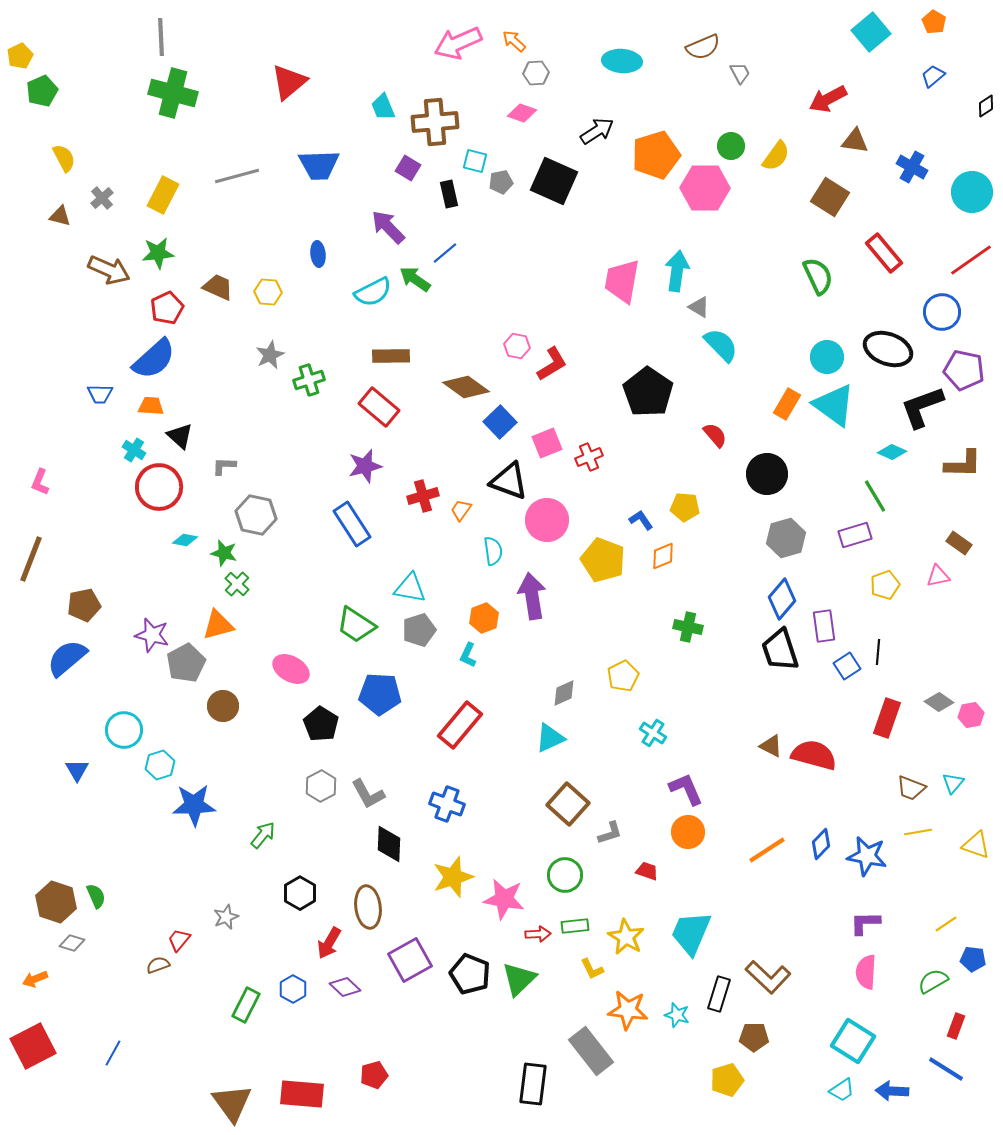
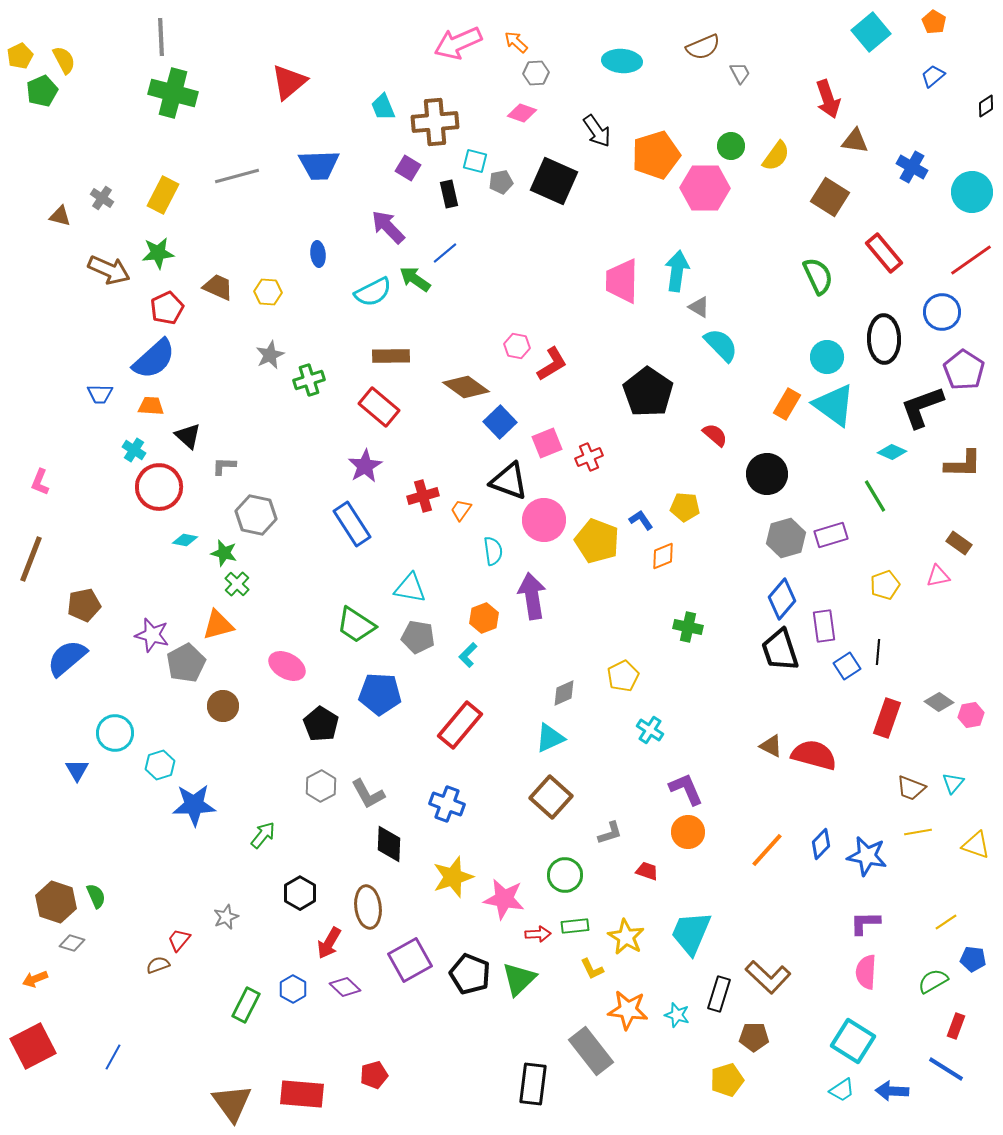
orange arrow at (514, 41): moved 2 px right, 1 px down
red arrow at (828, 99): rotated 81 degrees counterclockwise
black arrow at (597, 131): rotated 88 degrees clockwise
yellow semicircle at (64, 158): moved 98 px up
gray cross at (102, 198): rotated 15 degrees counterclockwise
pink trapezoid at (622, 281): rotated 9 degrees counterclockwise
black ellipse at (888, 349): moved 4 px left, 10 px up; rotated 69 degrees clockwise
purple pentagon at (964, 370): rotated 21 degrees clockwise
red semicircle at (715, 435): rotated 8 degrees counterclockwise
black triangle at (180, 436): moved 8 px right
purple star at (365, 466): rotated 16 degrees counterclockwise
pink circle at (547, 520): moved 3 px left
purple rectangle at (855, 535): moved 24 px left
yellow pentagon at (603, 560): moved 6 px left, 19 px up
gray pentagon at (419, 630): moved 1 px left, 7 px down; rotated 28 degrees clockwise
cyan L-shape at (468, 655): rotated 20 degrees clockwise
pink ellipse at (291, 669): moved 4 px left, 3 px up
cyan circle at (124, 730): moved 9 px left, 3 px down
cyan cross at (653, 733): moved 3 px left, 3 px up
brown square at (568, 804): moved 17 px left, 7 px up
orange line at (767, 850): rotated 15 degrees counterclockwise
yellow line at (946, 924): moved 2 px up
blue line at (113, 1053): moved 4 px down
